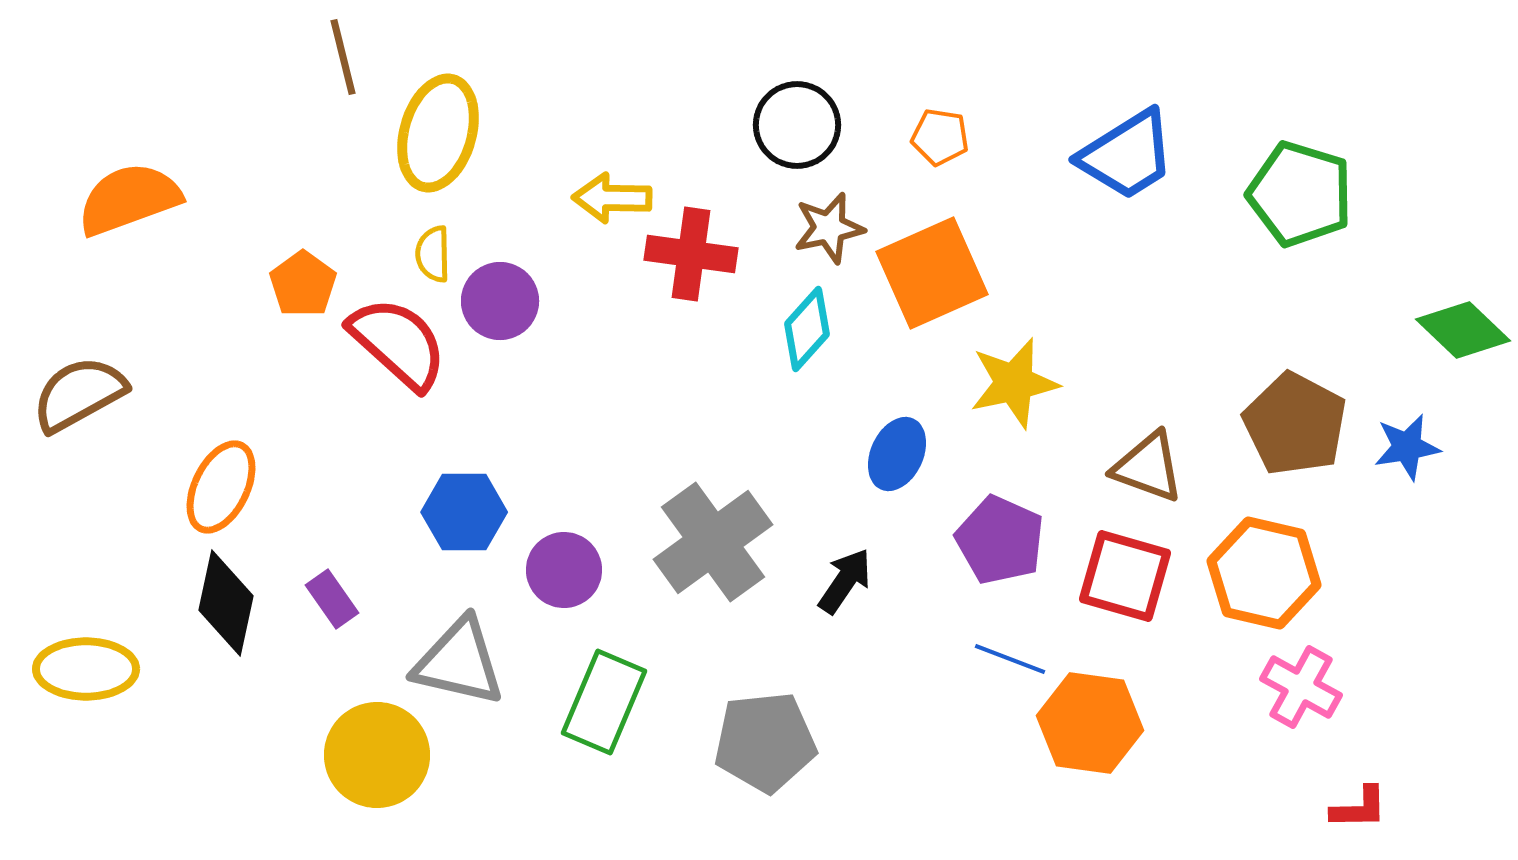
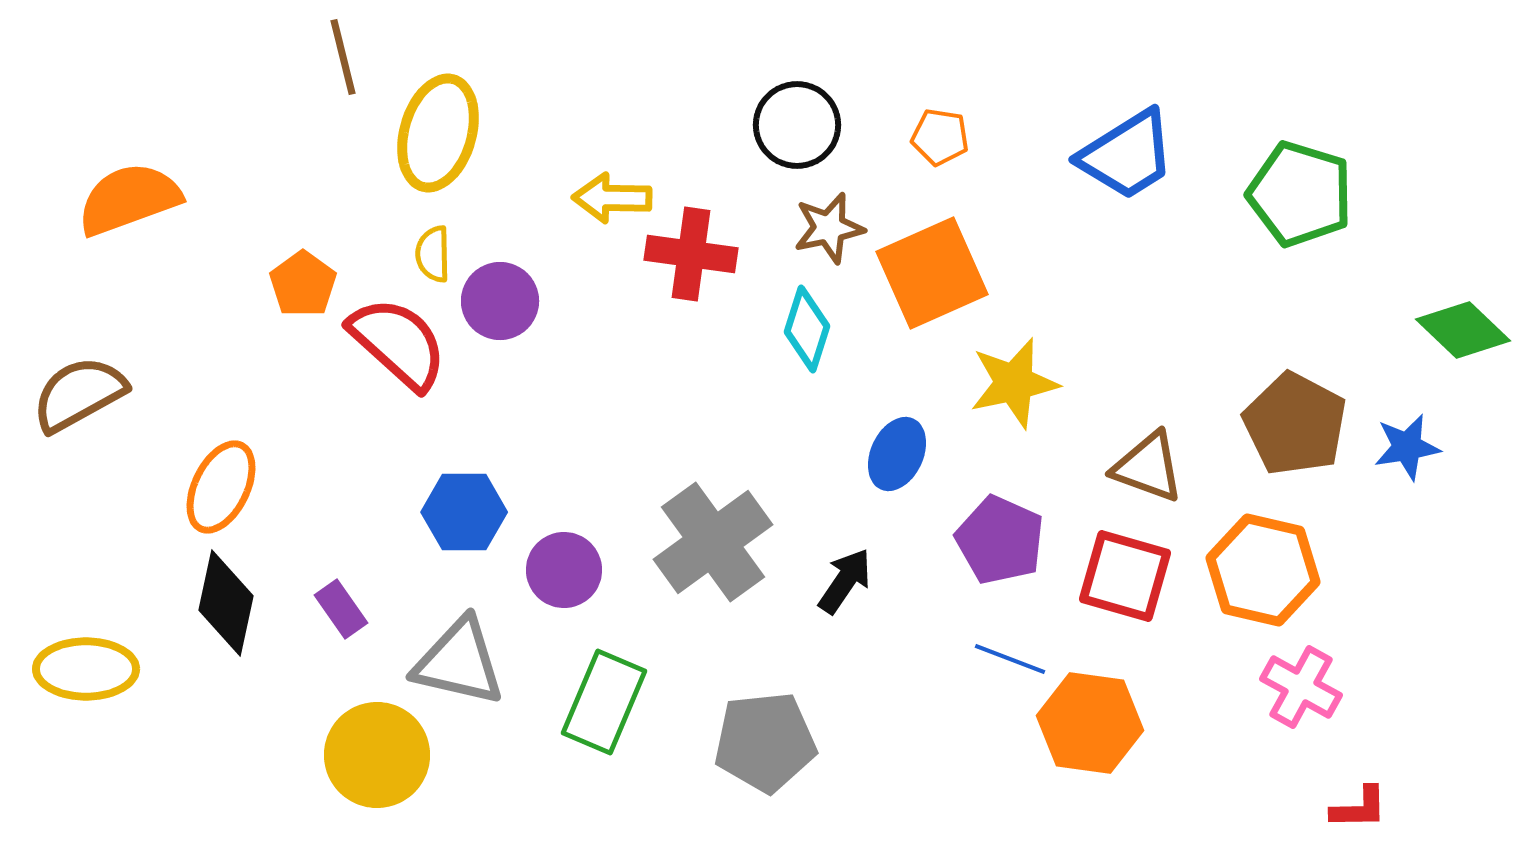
cyan diamond at (807, 329): rotated 24 degrees counterclockwise
orange hexagon at (1264, 573): moved 1 px left, 3 px up
purple rectangle at (332, 599): moved 9 px right, 10 px down
